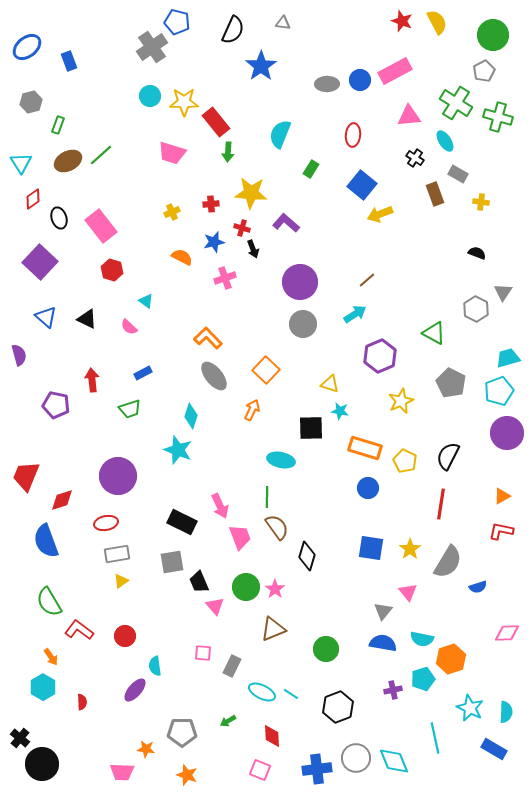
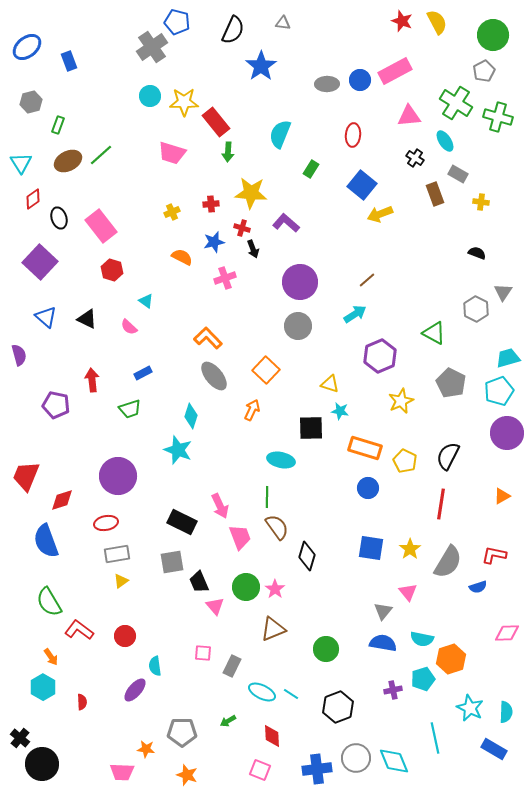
gray circle at (303, 324): moved 5 px left, 2 px down
red L-shape at (501, 531): moved 7 px left, 24 px down
